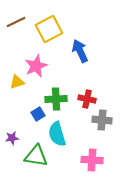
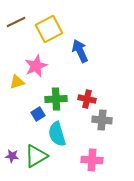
purple star: moved 18 px down; rotated 16 degrees clockwise
green triangle: rotated 40 degrees counterclockwise
